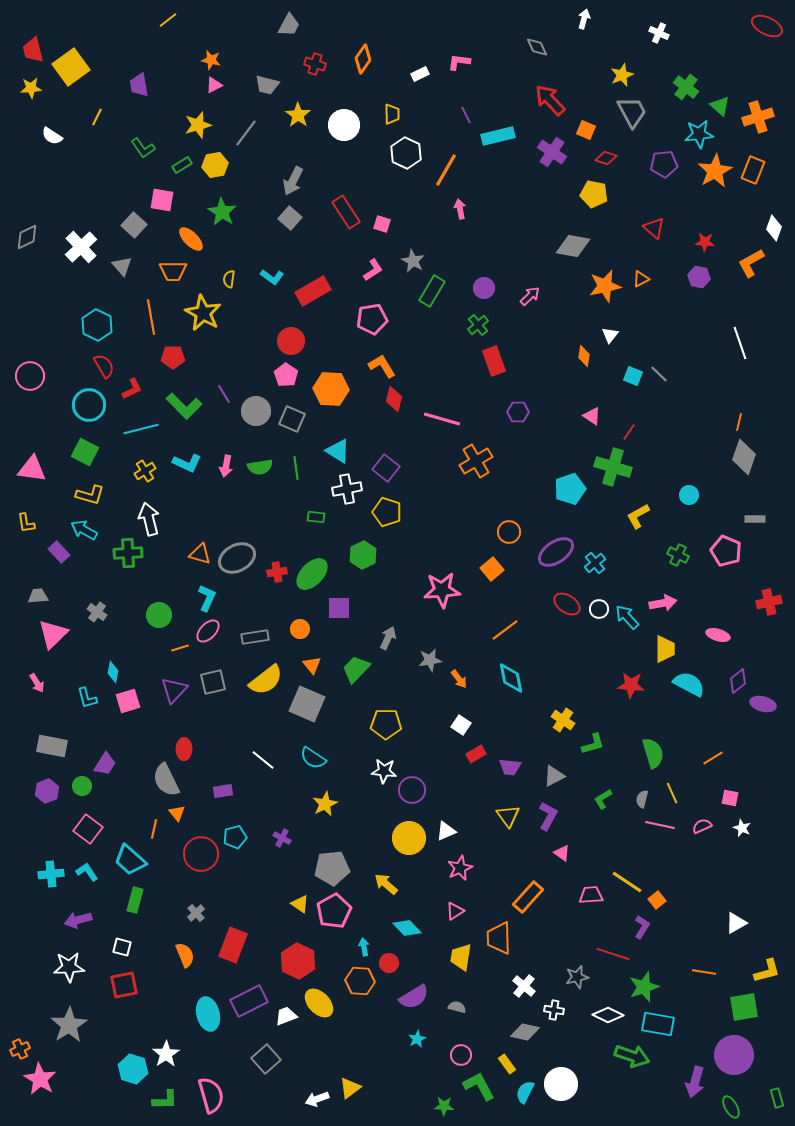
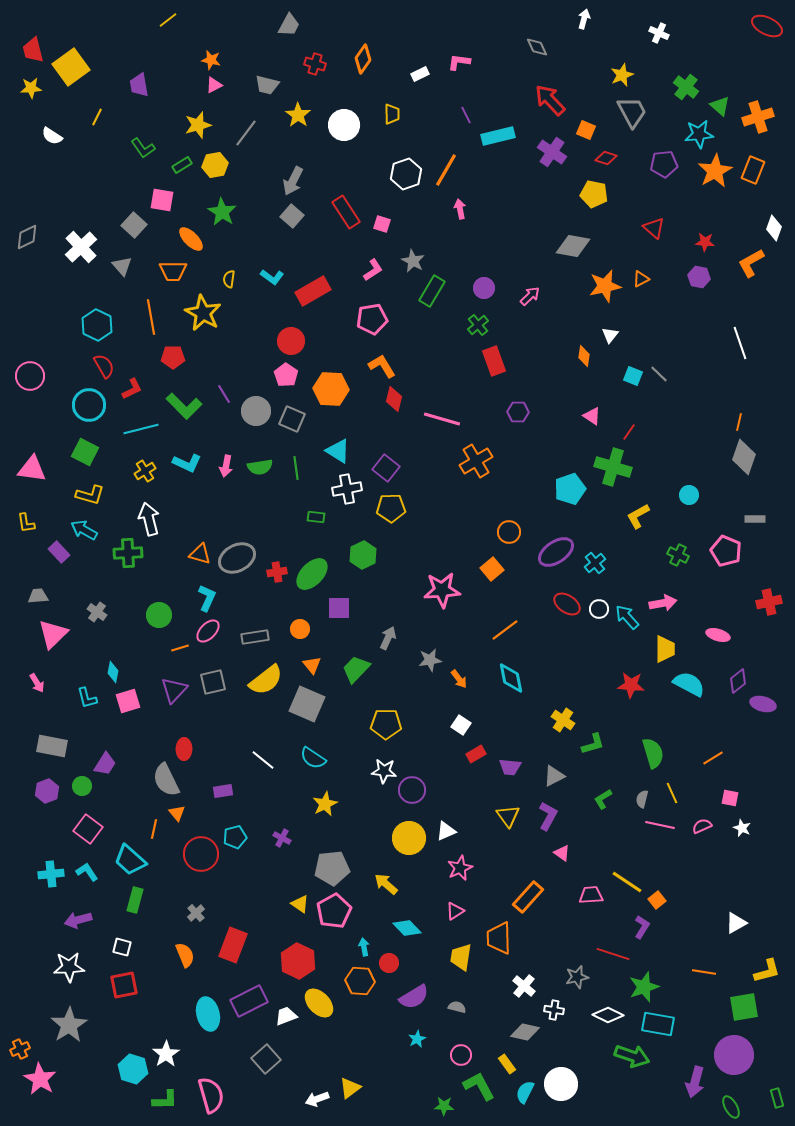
white hexagon at (406, 153): moved 21 px down; rotated 16 degrees clockwise
gray square at (290, 218): moved 2 px right, 2 px up
yellow pentagon at (387, 512): moved 4 px right, 4 px up; rotated 20 degrees counterclockwise
